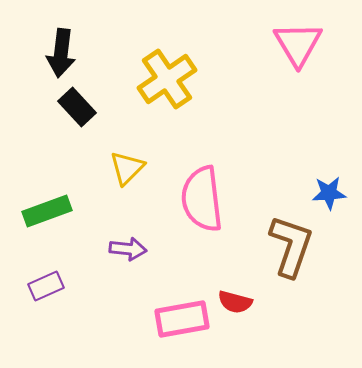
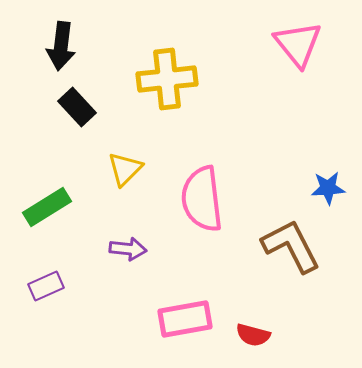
pink triangle: rotated 8 degrees counterclockwise
black arrow: moved 7 px up
yellow cross: rotated 28 degrees clockwise
yellow triangle: moved 2 px left, 1 px down
blue star: moved 1 px left, 5 px up
green rectangle: moved 4 px up; rotated 12 degrees counterclockwise
brown L-shape: rotated 46 degrees counterclockwise
red semicircle: moved 18 px right, 33 px down
pink rectangle: moved 3 px right
